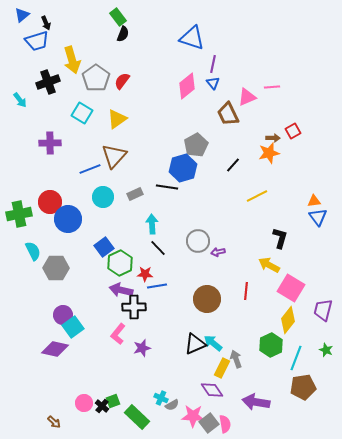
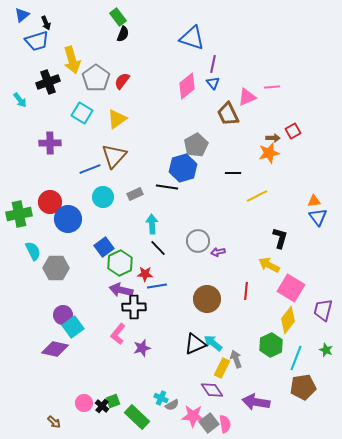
black line at (233, 165): moved 8 px down; rotated 49 degrees clockwise
